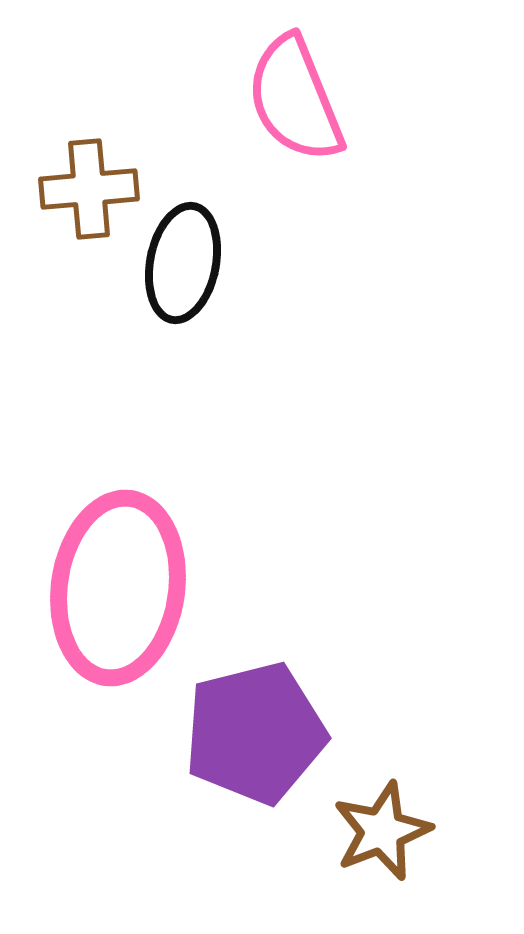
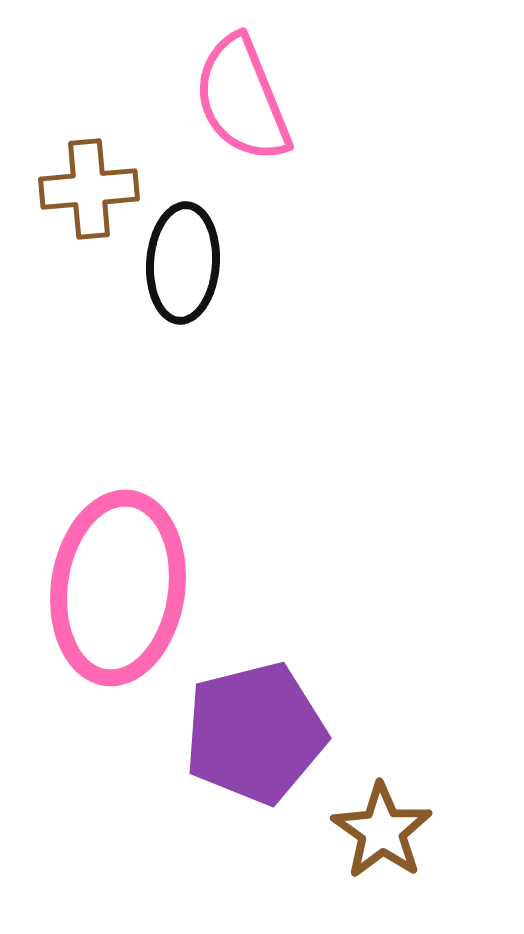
pink semicircle: moved 53 px left
black ellipse: rotated 7 degrees counterclockwise
brown star: rotated 16 degrees counterclockwise
